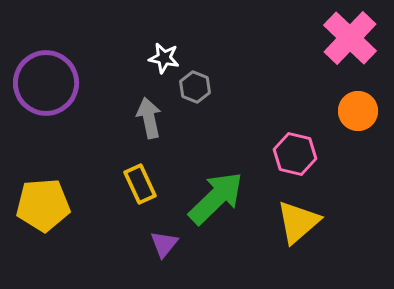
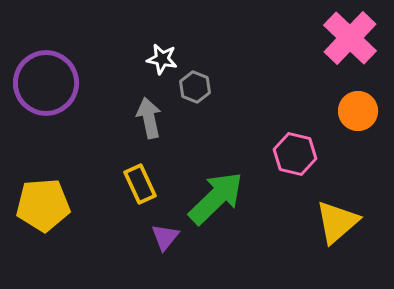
white star: moved 2 px left, 1 px down
yellow triangle: moved 39 px right
purple triangle: moved 1 px right, 7 px up
